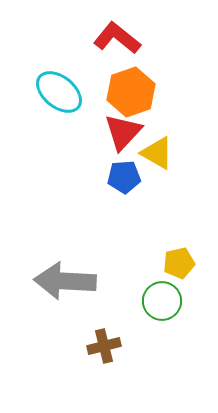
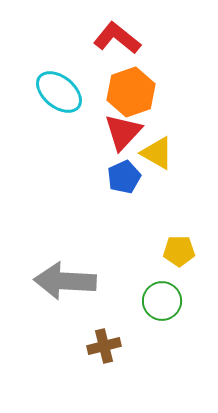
blue pentagon: rotated 20 degrees counterclockwise
yellow pentagon: moved 12 px up; rotated 12 degrees clockwise
